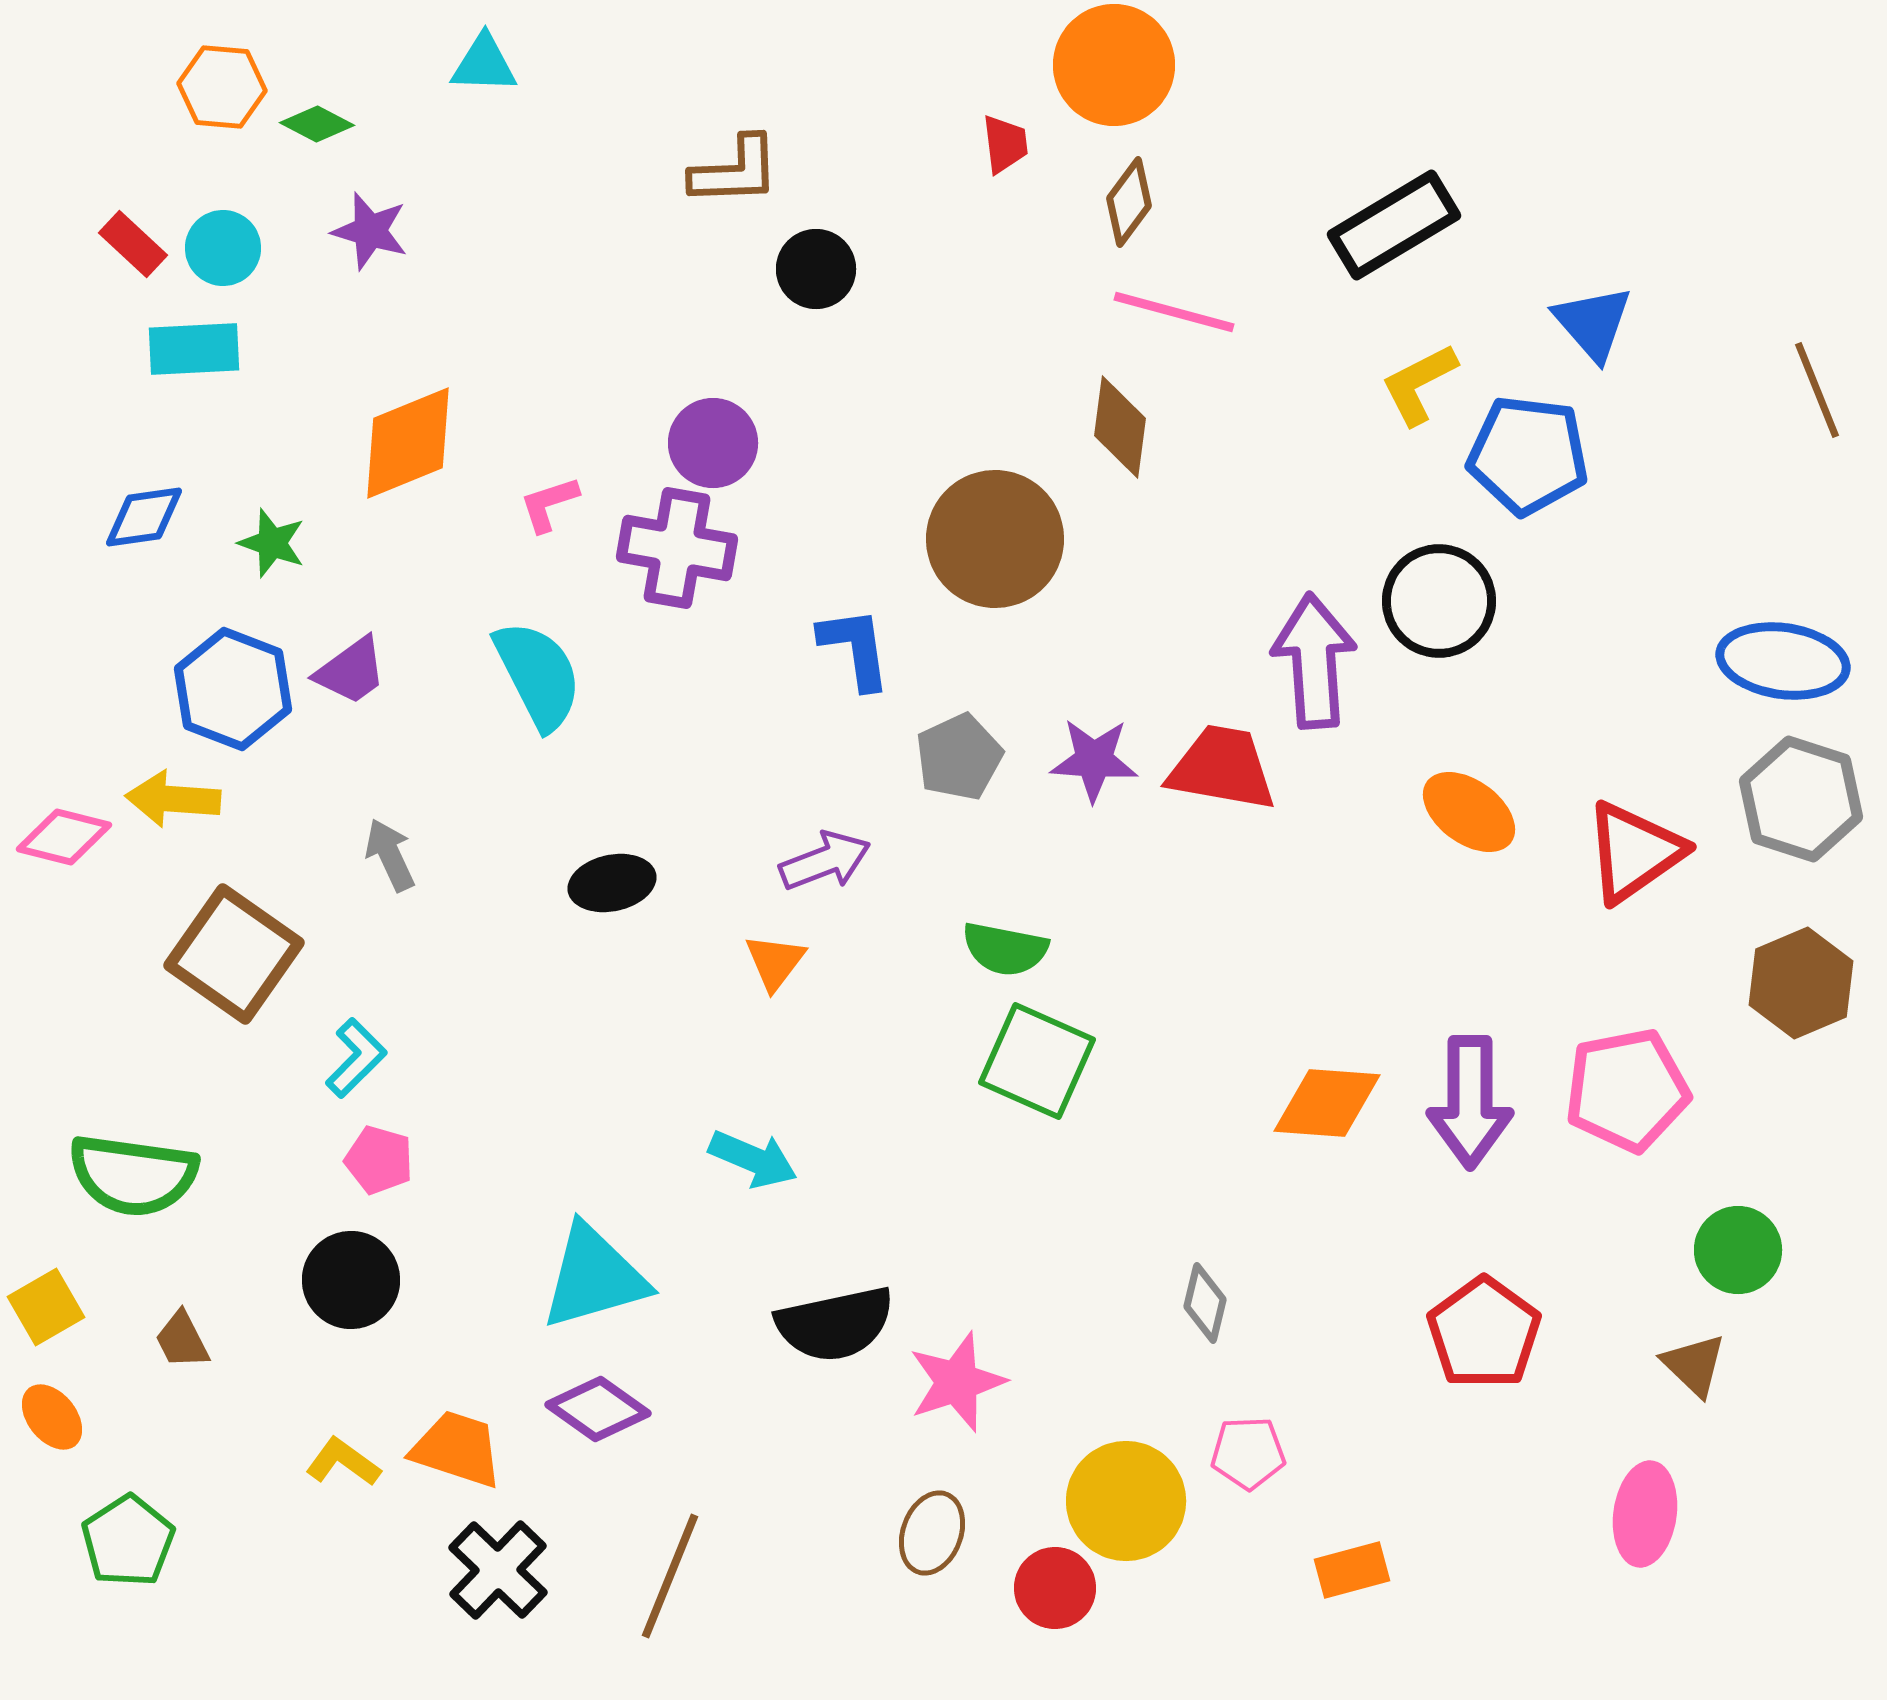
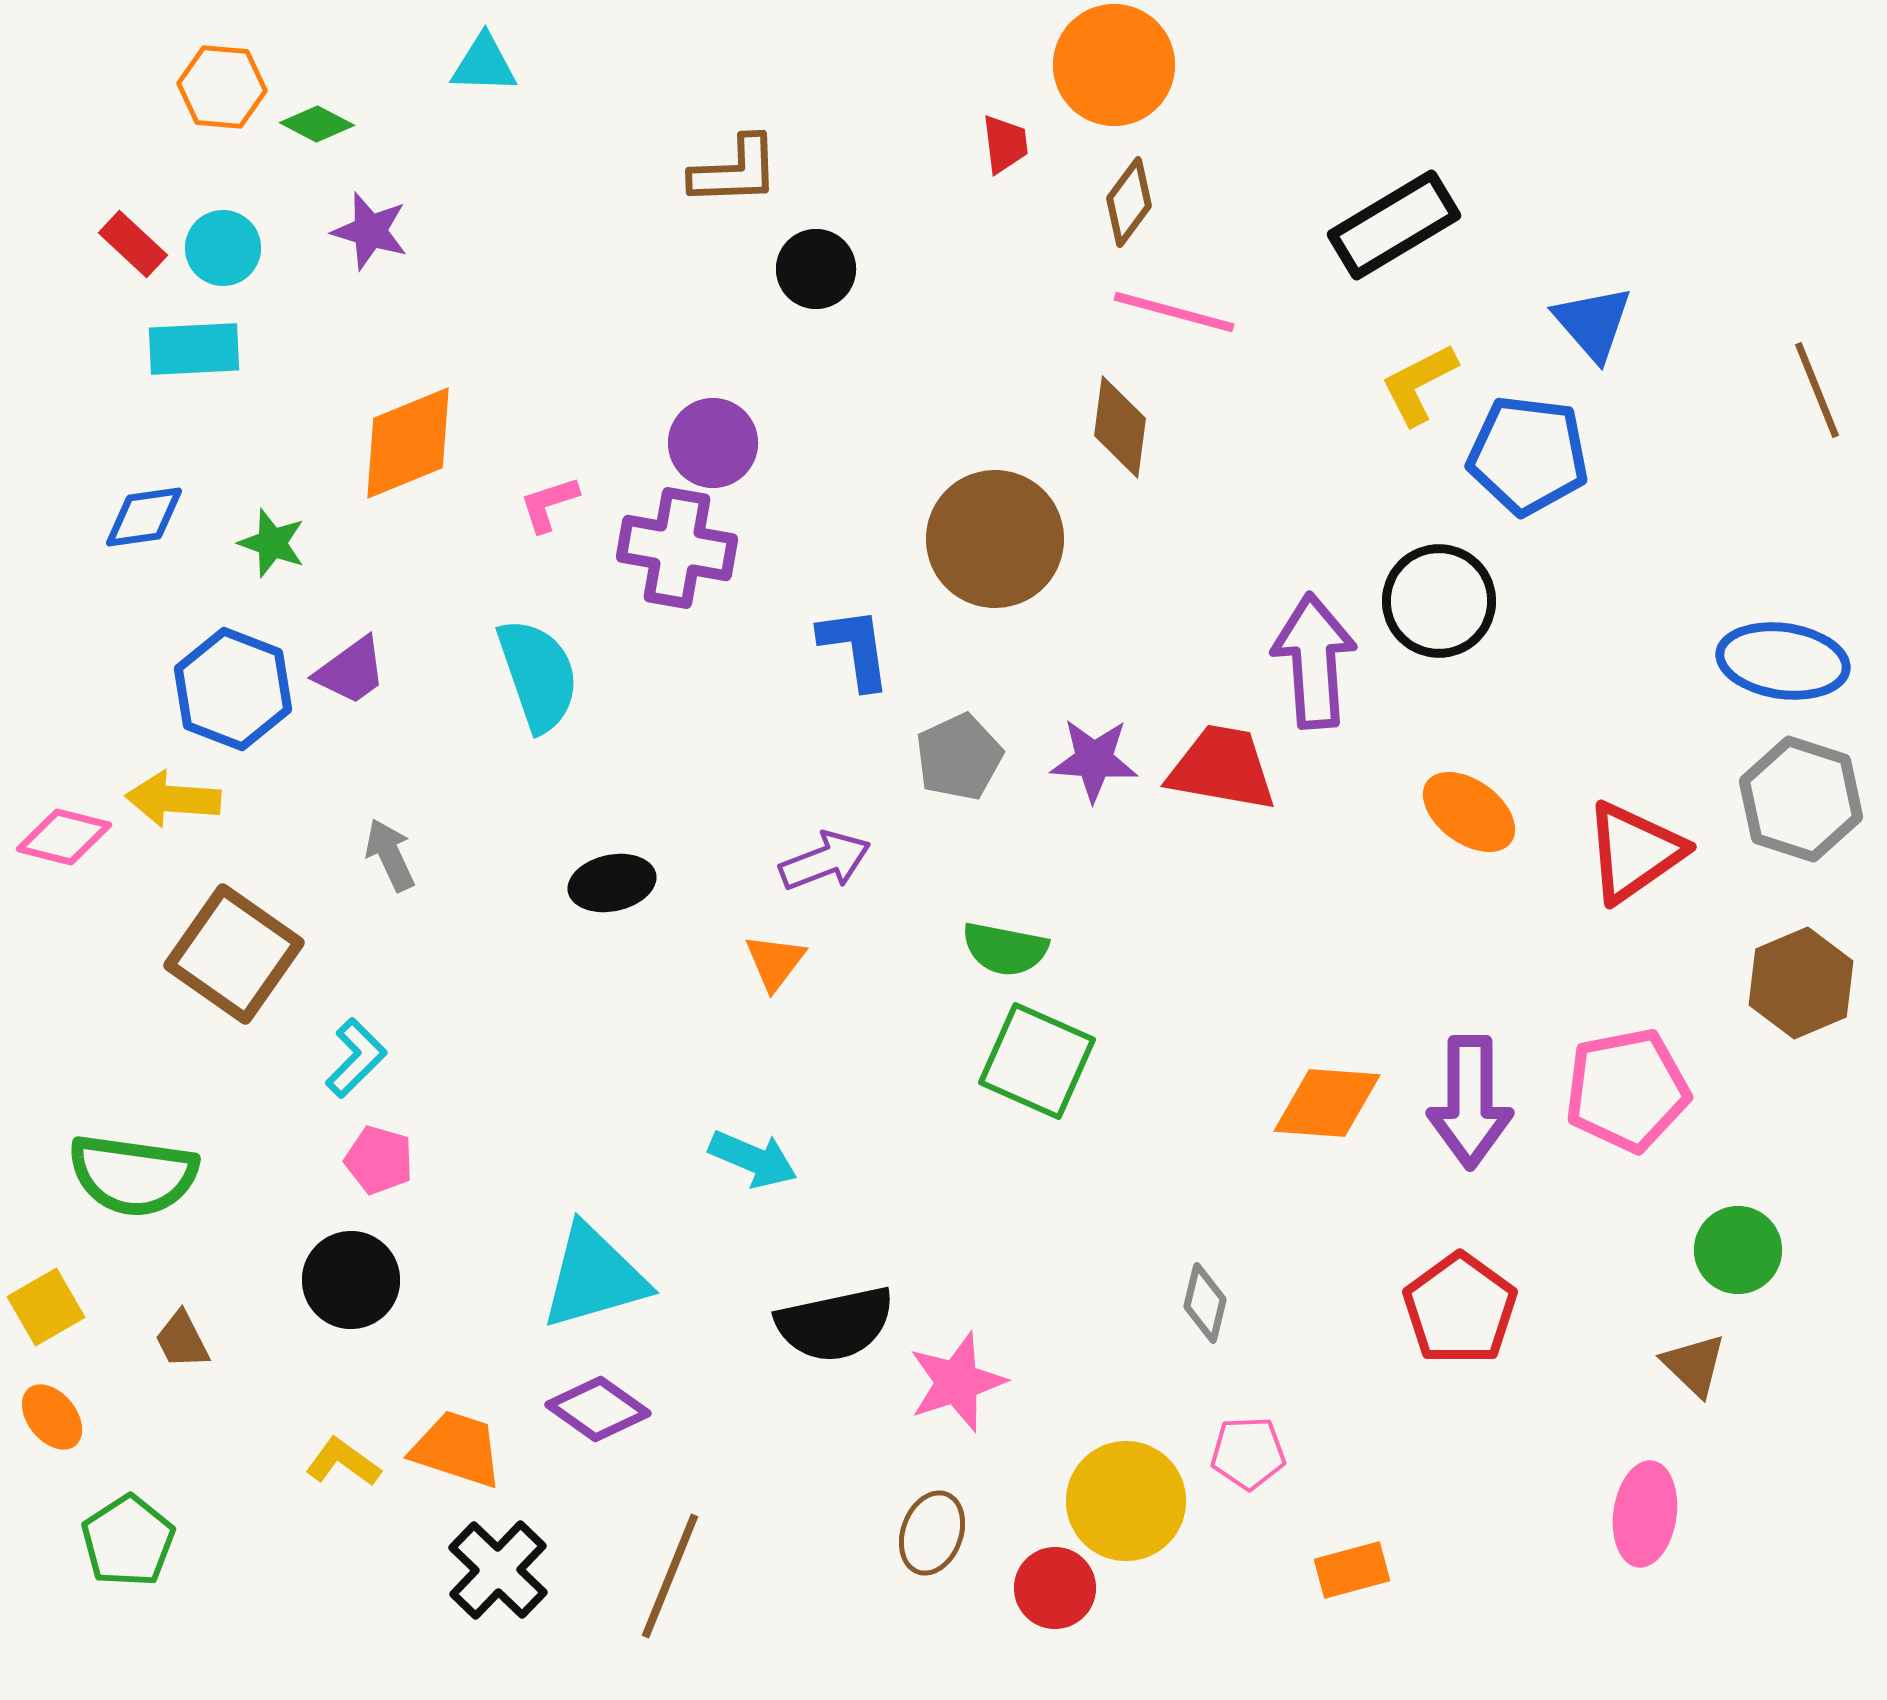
cyan semicircle at (538, 675): rotated 8 degrees clockwise
red pentagon at (1484, 1333): moved 24 px left, 24 px up
